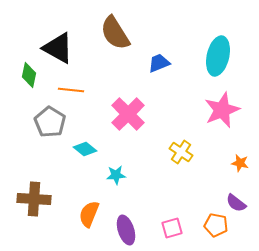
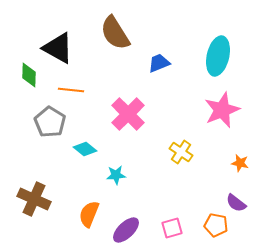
green diamond: rotated 10 degrees counterclockwise
brown cross: rotated 20 degrees clockwise
purple ellipse: rotated 64 degrees clockwise
